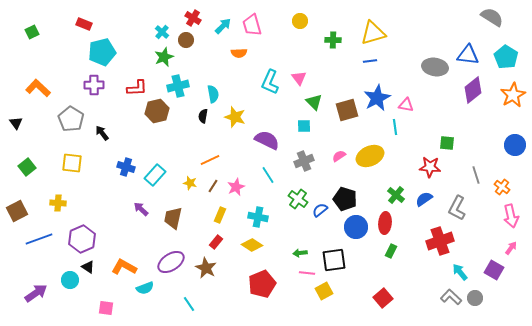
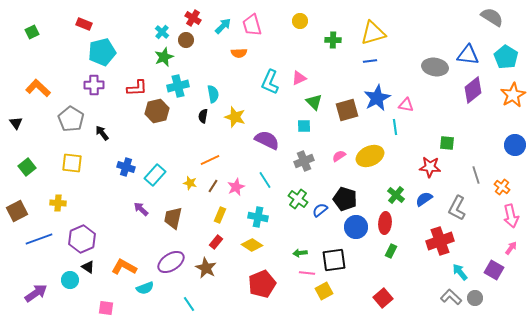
pink triangle at (299, 78): rotated 42 degrees clockwise
cyan line at (268, 175): moved 3 px left, 5 px down
